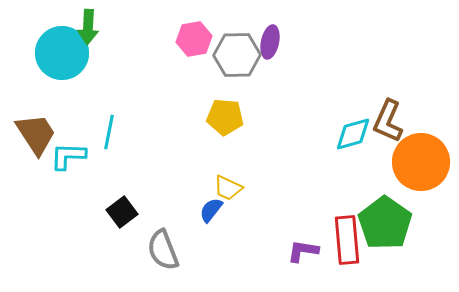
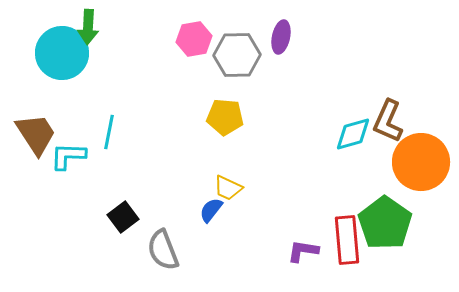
purple ellipse: moved 11 px right, 5 px up
black square: moved 1 px right, 5 px down
